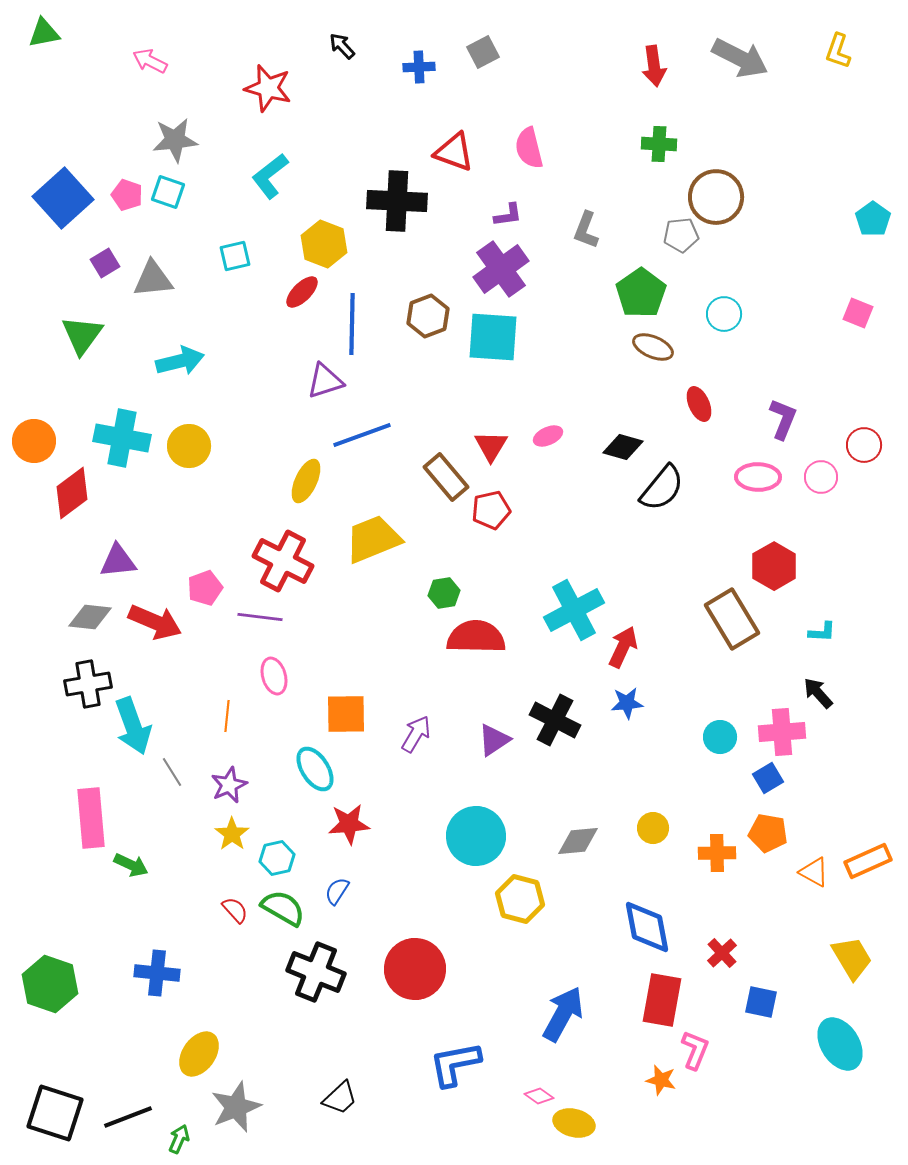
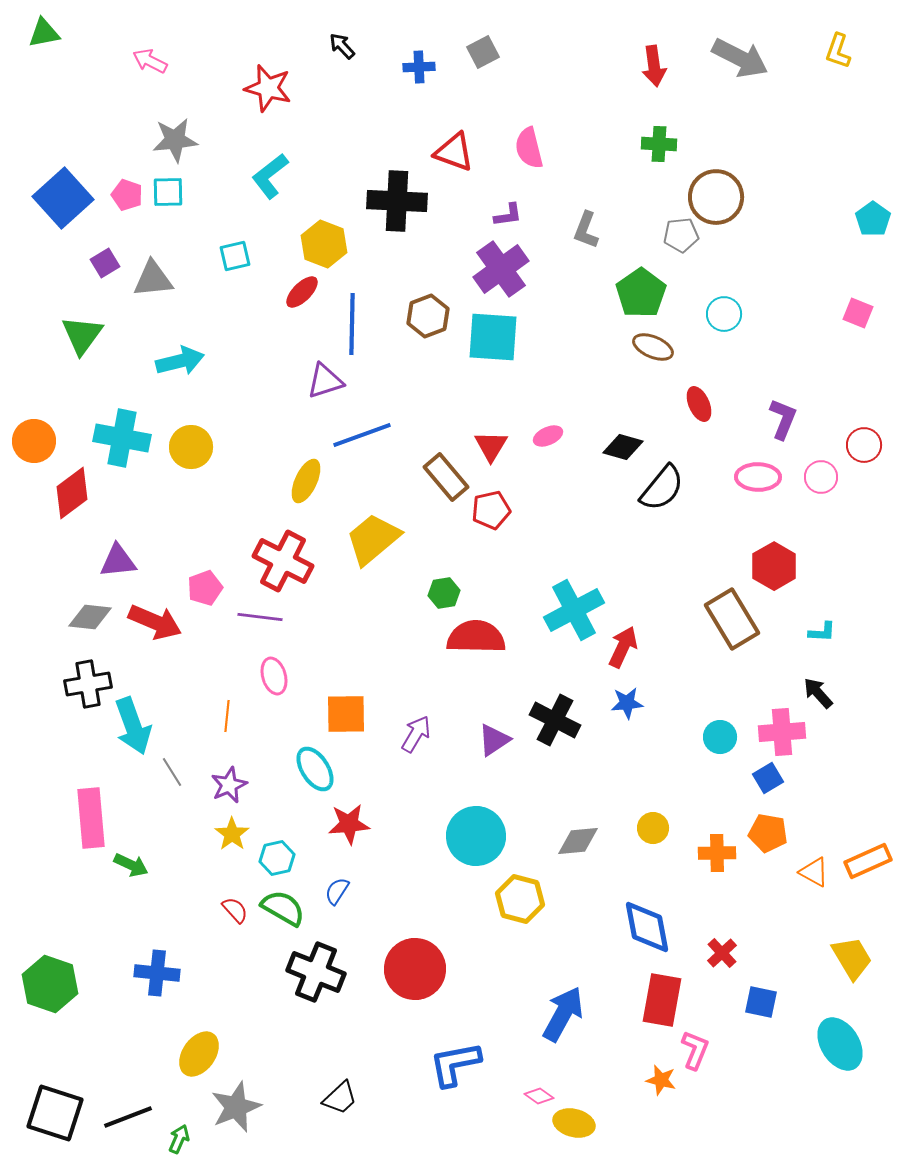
cyan square at (168, 192): rotated 20 degrees counterclockwise
yellow circle at (189, 446): moved 2 px right, 1 px down
yellow trapezoid at (373, 539): rotated 18 degrees counterclockwise
